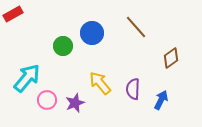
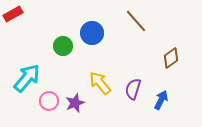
brown line: moved 6 px up
purple semicircle: rotated 15 degrees clockwise
pink circle: moved 2 px right, 1 px down
